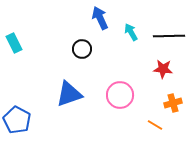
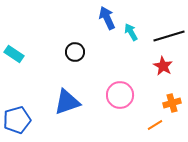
blue arrow: moved 7 px right
black line: rotated 16 degrees counterclockwise
cyan rectangle: moved 11 px down; rotated 30 degrees counterclockwise
black circle: moved 7 px left, 3 px down
red star: moved 3 px up; rotated 24 degrees clockwise
blue triangle: moved 2 px left, 8 px down
orange cross: moved 1 px left
blue pentagon: rotated 28 degrees clockwise
orange line: rotated 63 degrees counterclockwise
